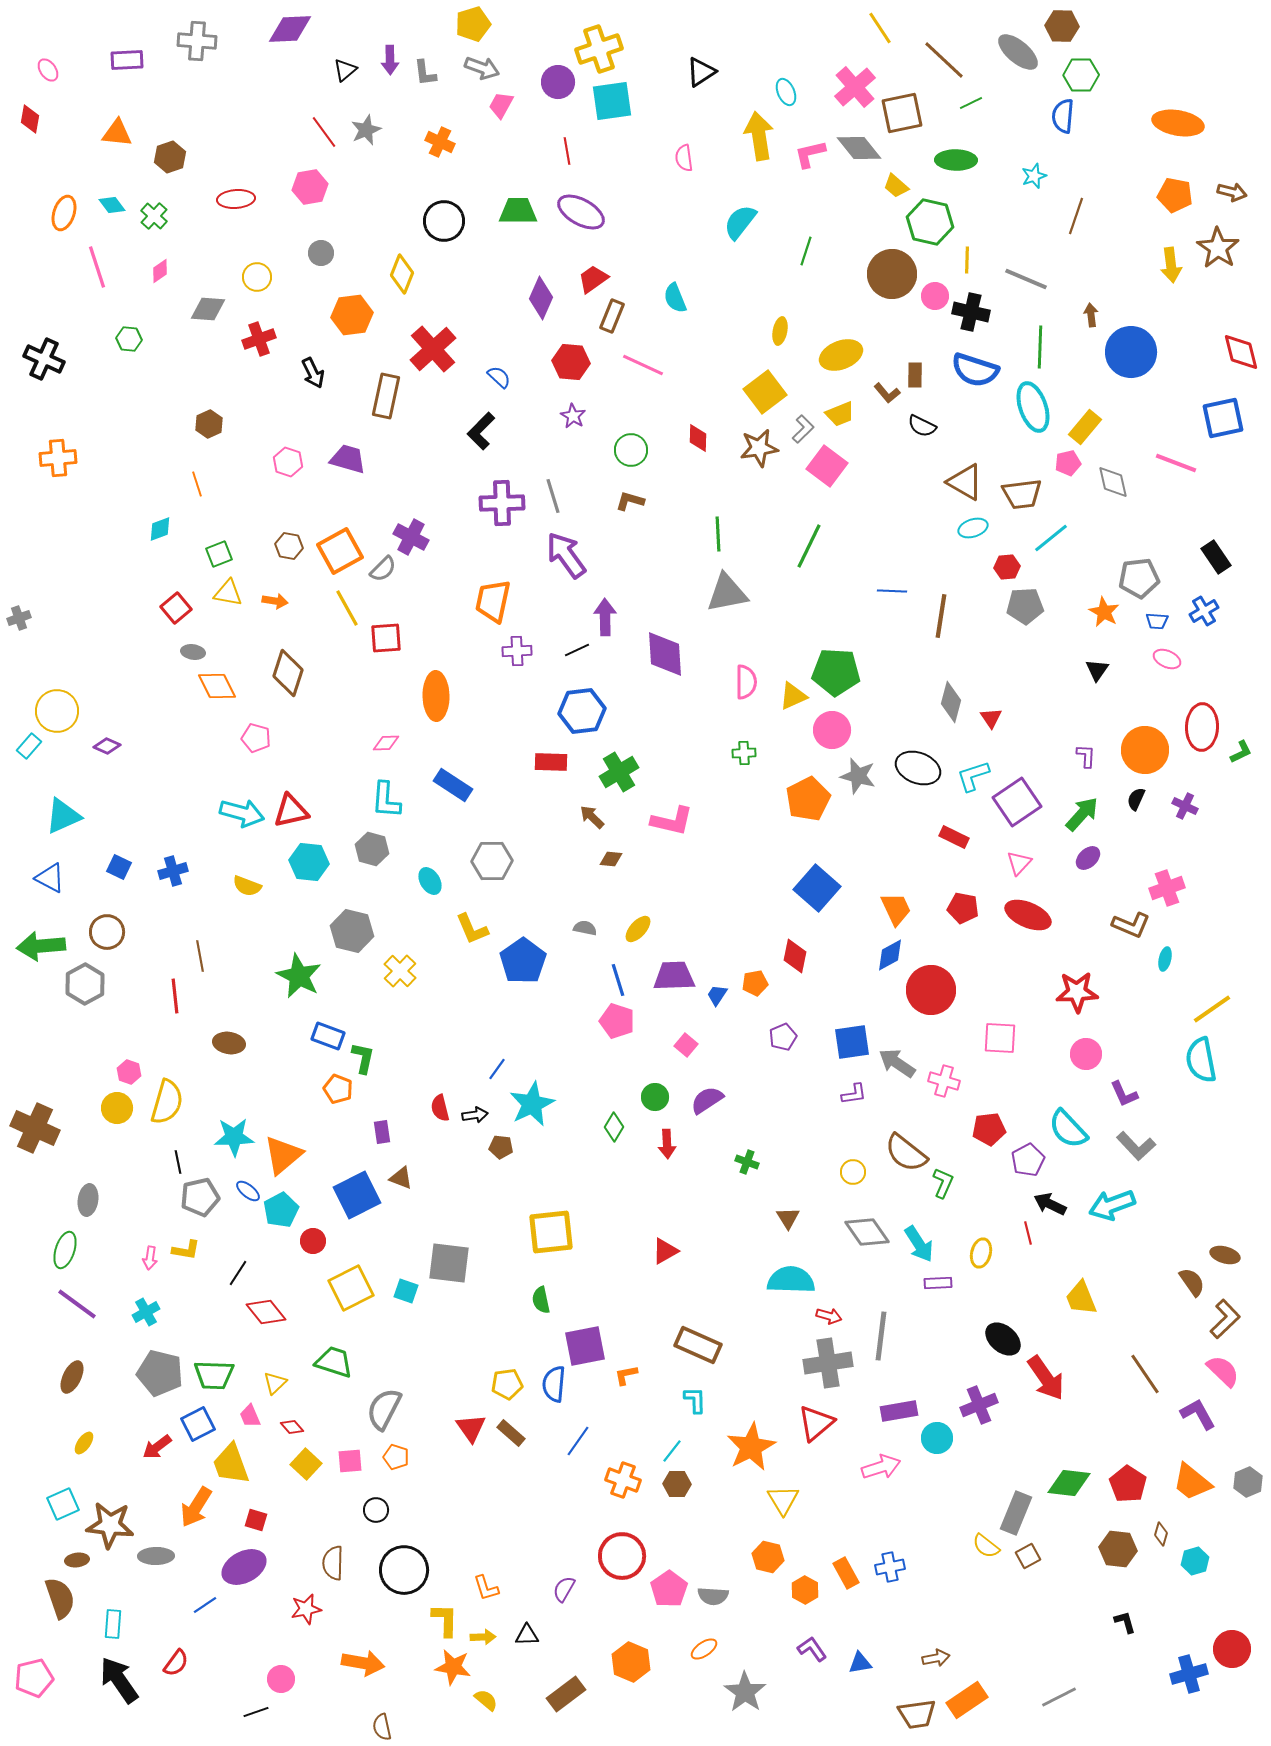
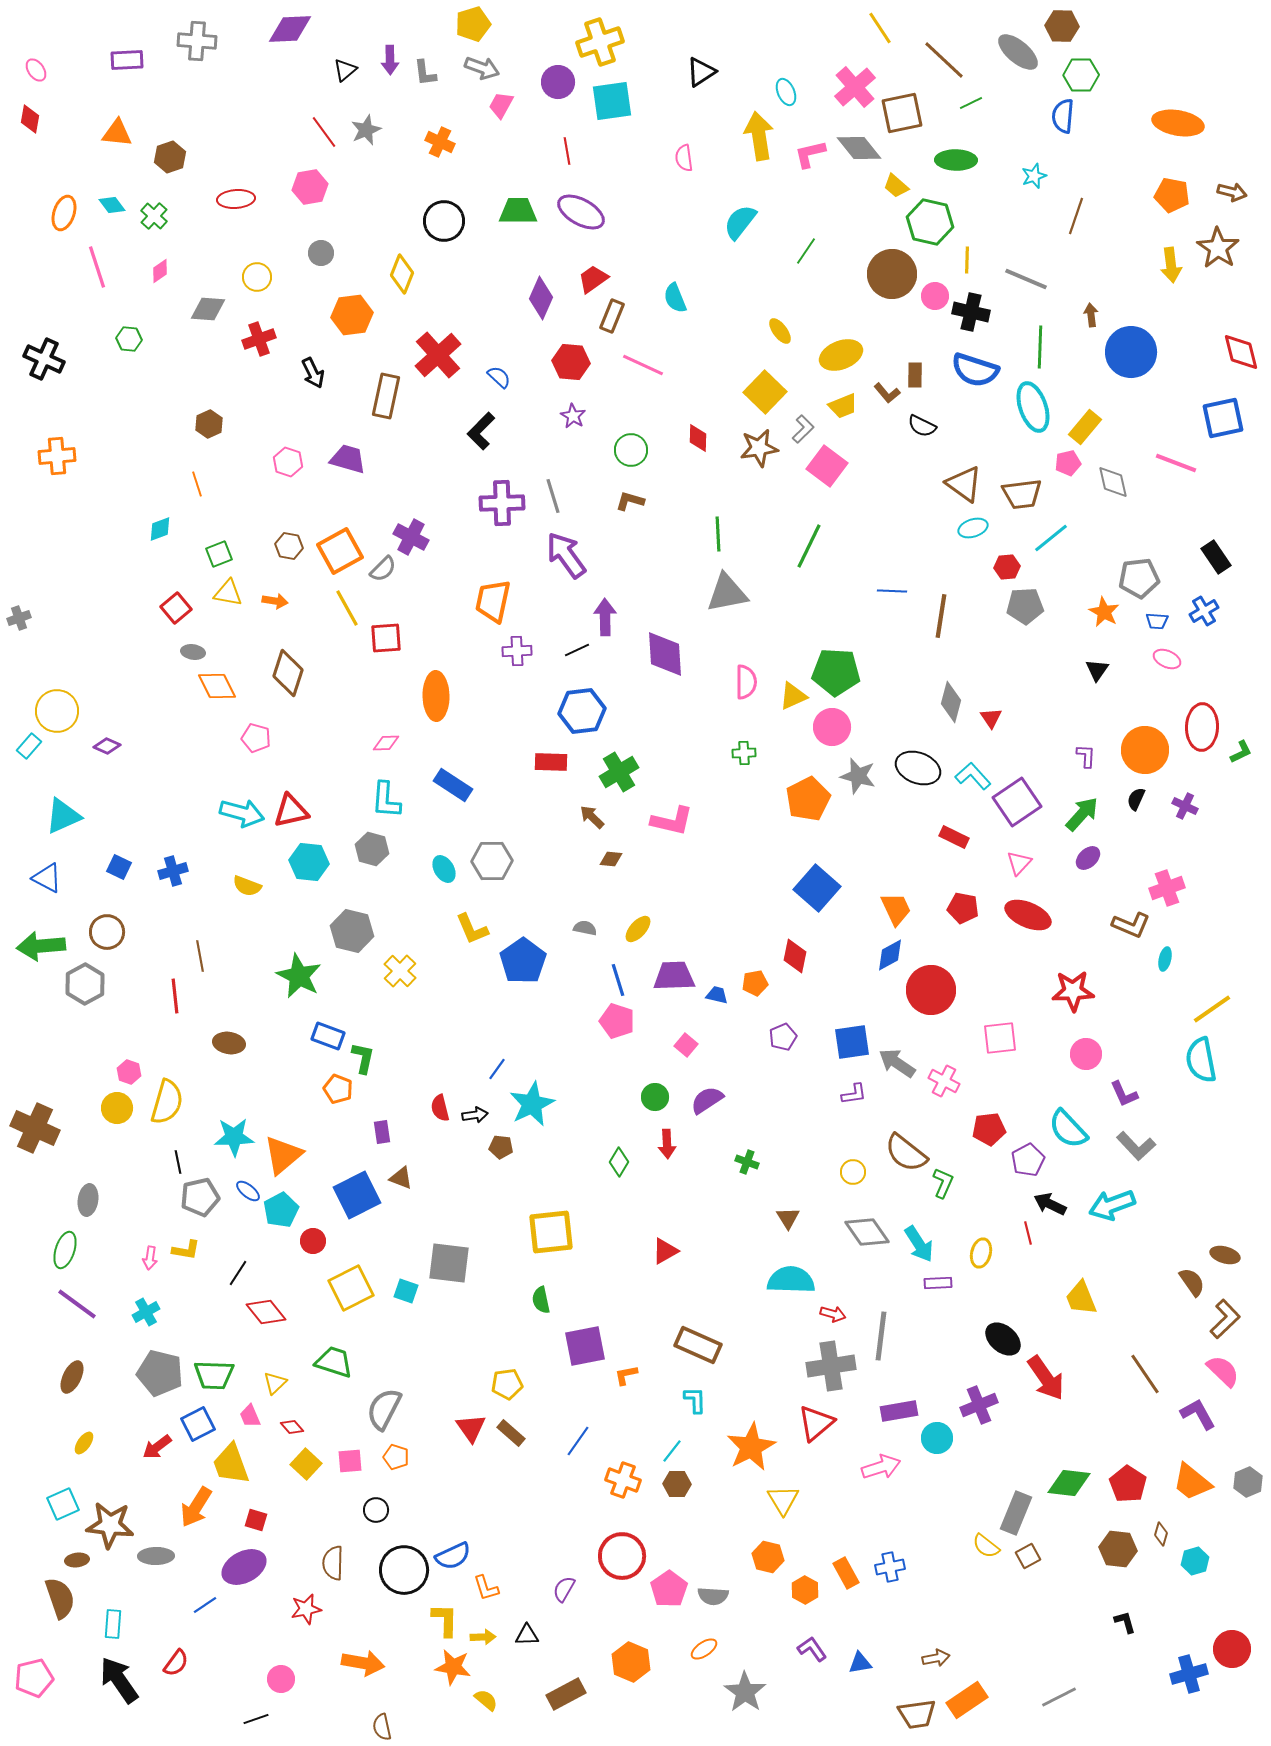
yellow cross at (599, 49): moved 1 px right, 7 px up
pink ellipse at (48, 70): moved 12 px left
orange pentagon at (1175, 195): moved 3 px left
green line at (806, 251): rotated 16 degrees clockwise
yellow ellipse at (780, 331): rotated 48 degrees counterclockwise
red cross at (433, 349): moved 5 px right, 6 px down
yellow square at (765, 392): rotated 9 degrees counterclockwise
yellow trapezoid at (840, 414): moved 3 px right, 8 px up
orange cross at (58, 458): moved 1 px left, 2 px up
brown triangle at (965, 482): moved 1 px left, 2 px down; rotated 6 degrees clockwise
pink circle at (832, 730): moved 3 px up
cyan L-shape at (973, 776): rotated 66 degrees clockwise
blue triangle at (50, 878): moved 3 px left
cyan ellipse at (430, 881): moved 14 px right, 12 px up
red star at (1077, 992): moved 4 px left, 1 px up
blue trapezoid at (717, 995): rotated 70 degrees clockwise
pink square at (1000, 1038): rotated 9 degrees counterclockwise
pink cross at (944, 1081): rotated 12 degrees clockwise
green diamond at (614, 1127): moved 5 px right, 35 px down
red arrow at (829, 1316): moved 4 px right, 2 px up
gray cross at (828, 1363): moved 3 px right, 3 px down
blue semicircle at (554, 1384): moved 101 px left, 172 px down; rotated 120 degrees counterclockwise
brown rectangle at (566, 1694): rotated 9 degrees clockwise
black line at (256, 1712): moved 7 px down
